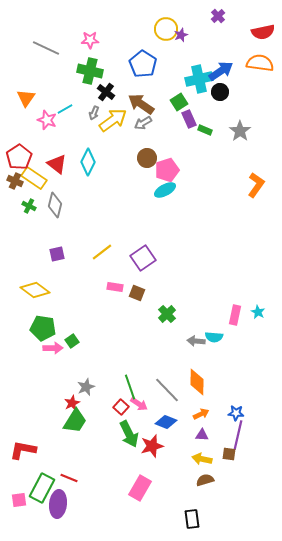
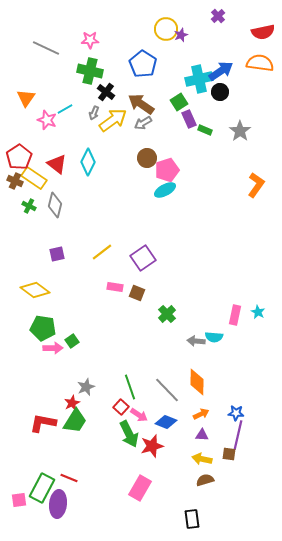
pink arrow at (139, 404): moved 11 px down
red L-shape at (23, 450): moved 20 px right, 27 px up
